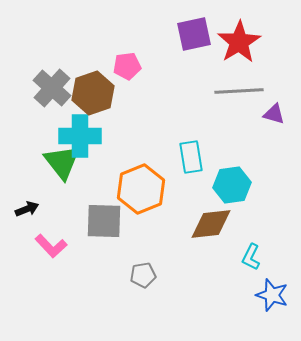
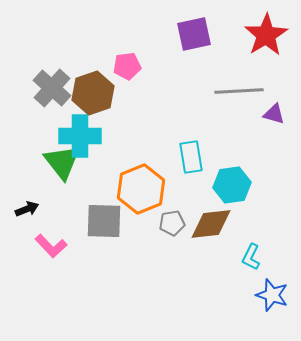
red star: moved 27 px right, 7 px up
gray pentagon: moved 29 px right, 52 px up
